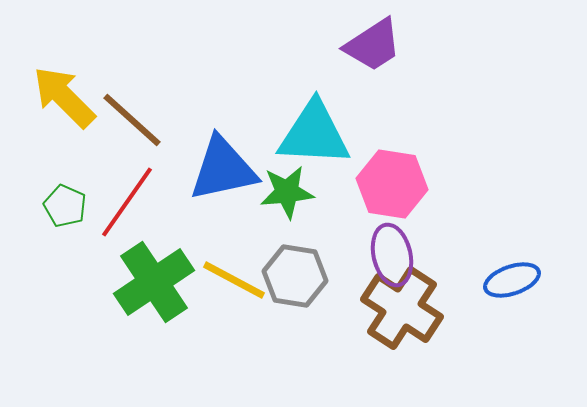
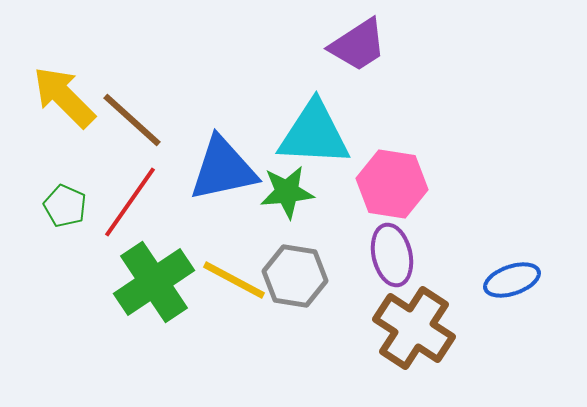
purple trapezoid: moved 15 px left
red line: moved 3 px right
brown cross: moved 12 px right, 20 px down
